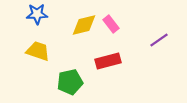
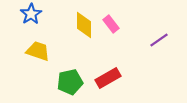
blue star: moved 6 px left; rotated 30 degrees counterclockwise
yellow diamond: rotated 76 degrees counterclockwise
red rectangle: moved 17 px down; rotated 15 degrees counterclockwise
